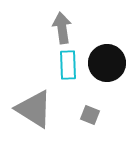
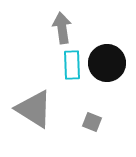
cyan rectangle: moved 4 px right
gray square: moved 2 px right, 7 px down
